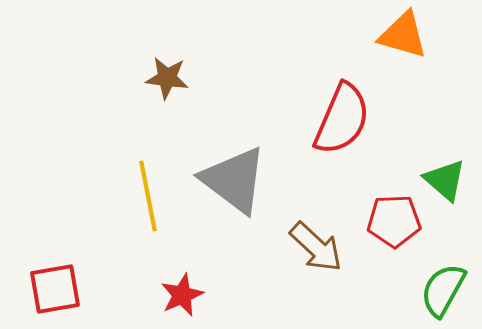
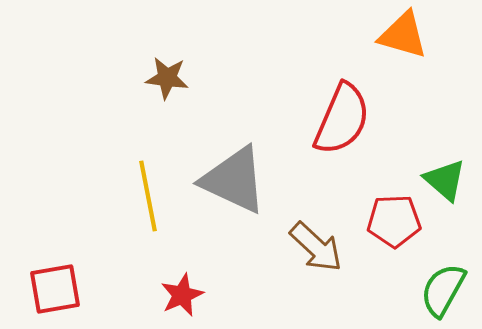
gray triangle: rotated 12 degrees counterclockwise
